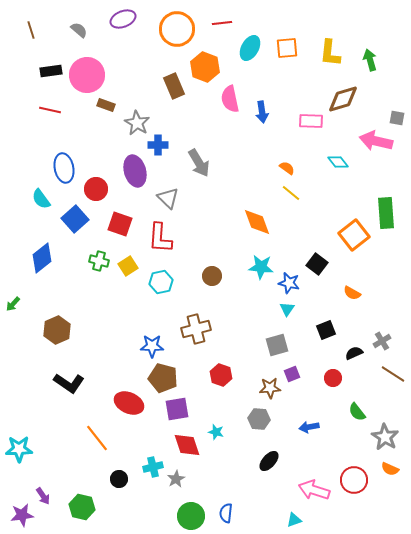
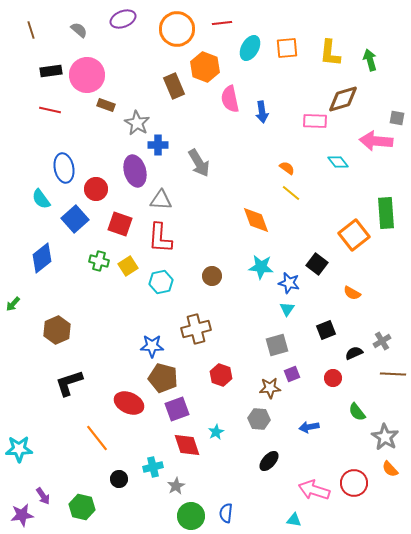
pink rectangle at (311, 121): moved 4 px right
pink arrow at (376, 141): rotated 8 degrees counterclockwise
gray triangle at (168, 198): moved 7 px left, 2 px down; rotated 40 degrees counterclockwise
orange diamond at (257, 222): moved 1 px left, 2 px up
brown line at (393, 374): rotated 30 degrees counterclockwise
black L-shape at (69, 383): rotated 128 degrees clockwise
purple square at (177, 409): rotated 10 degrees counterclockwise
cyan star at (216, 432): rotated 28 degrees clockwise
orange semicircle at (390, 469): rotated 24 degrees clockwise
gray star at (176, 479): moved 7 px down
red circle at (354, 480): moved 3 px down
cyan triangle at (294, 520): rotated 28 degrees clockwise
